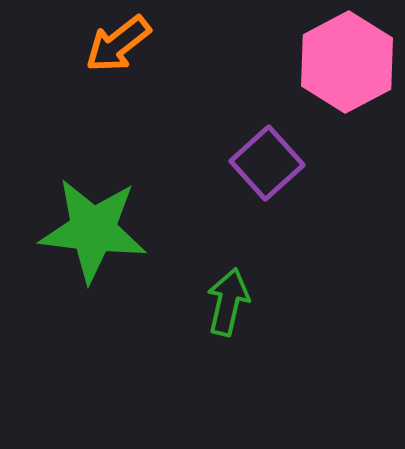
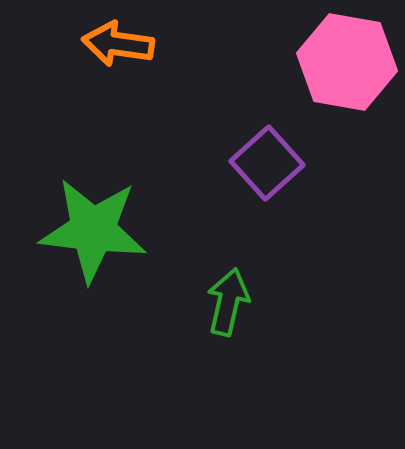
orange arrow: rotated 46 degrees clockwise
pink hexagon: rotated 22 degrees counterclockwise
